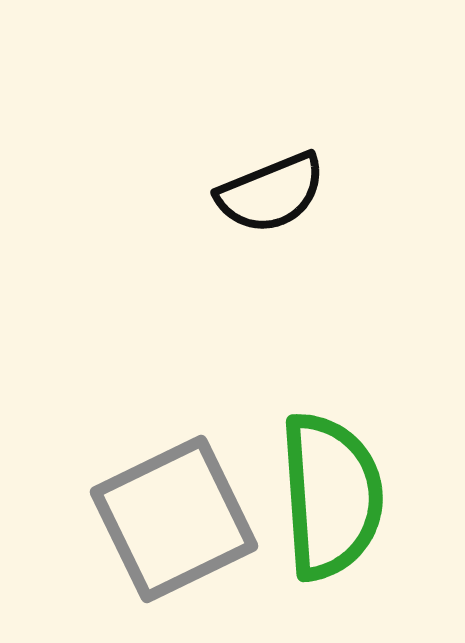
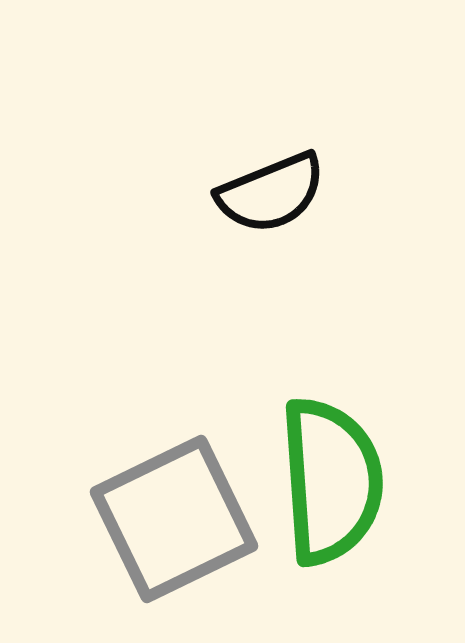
green semicircle: moved 15 px up
